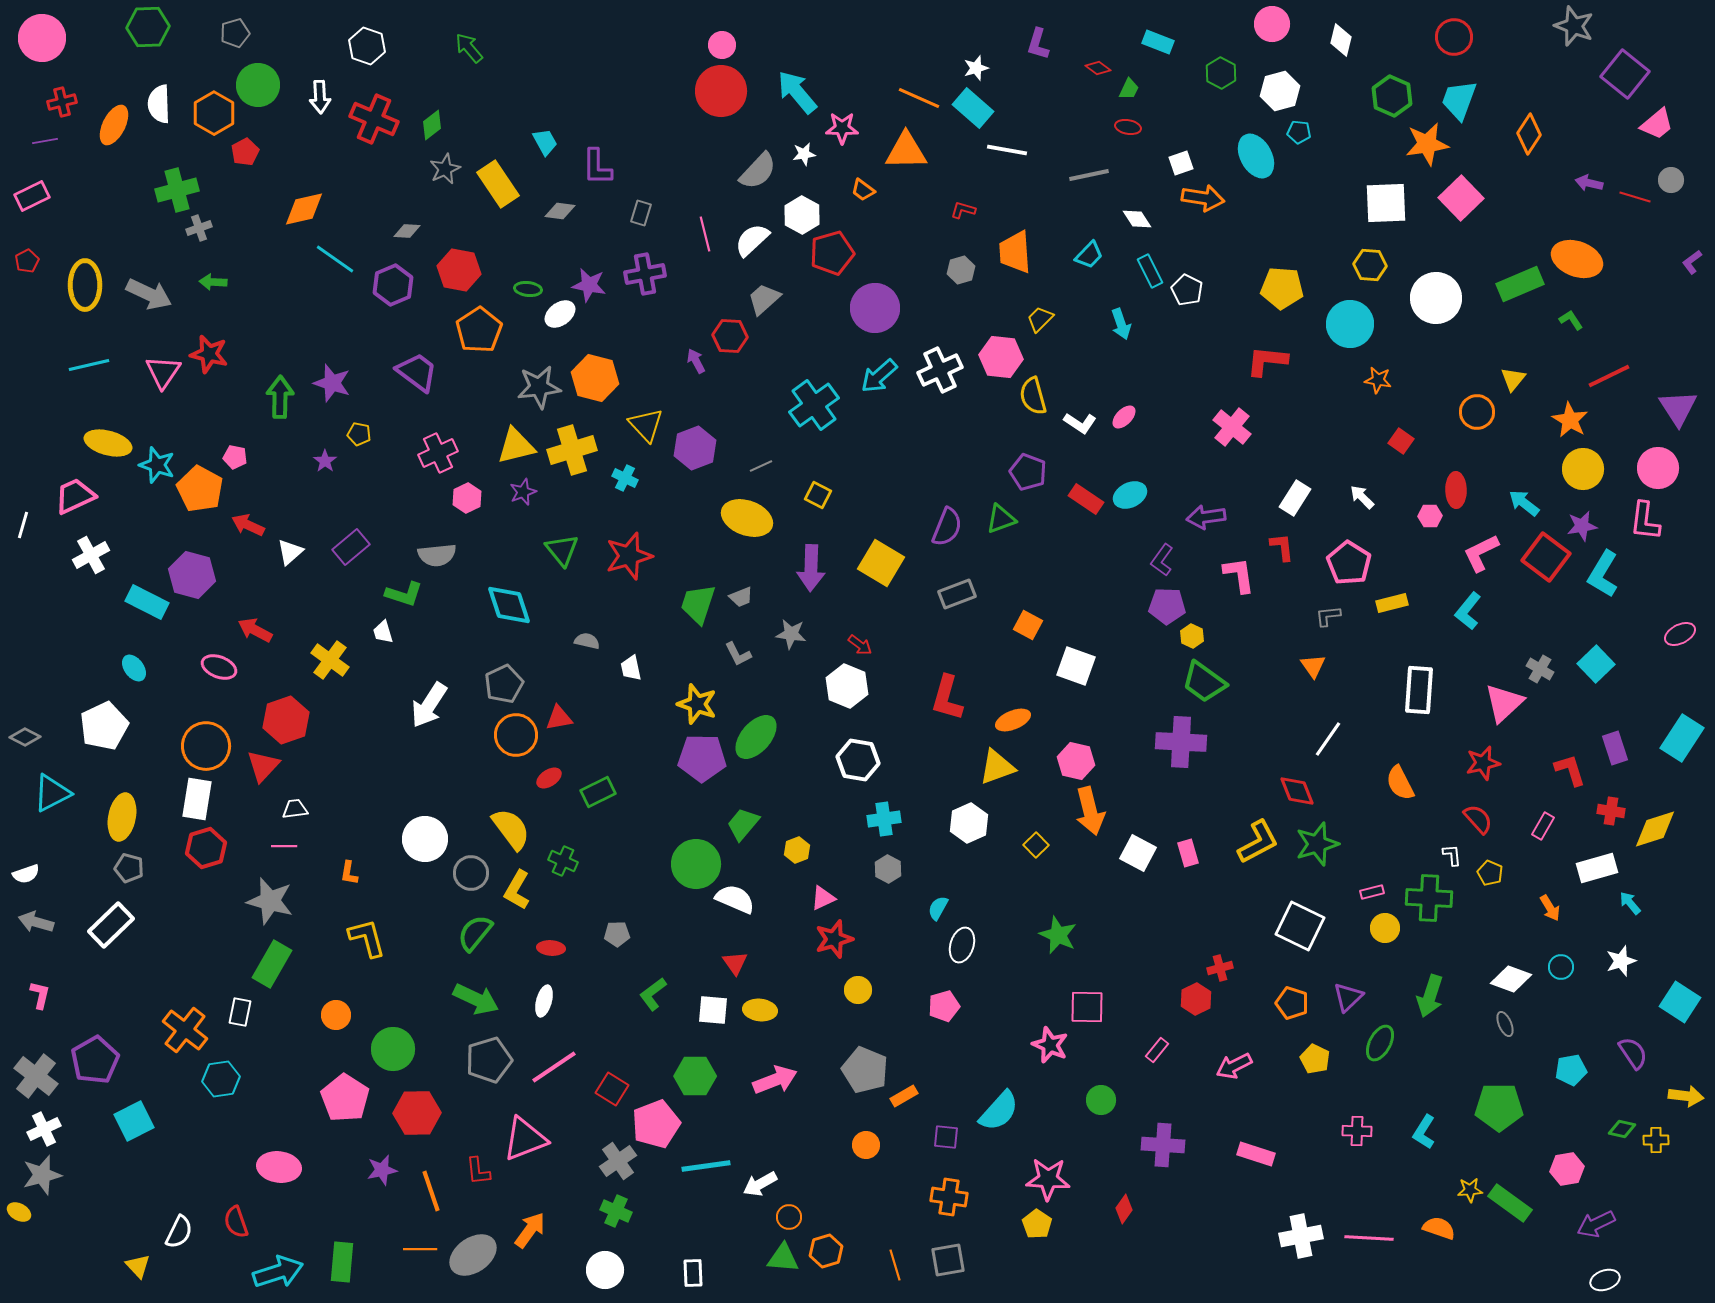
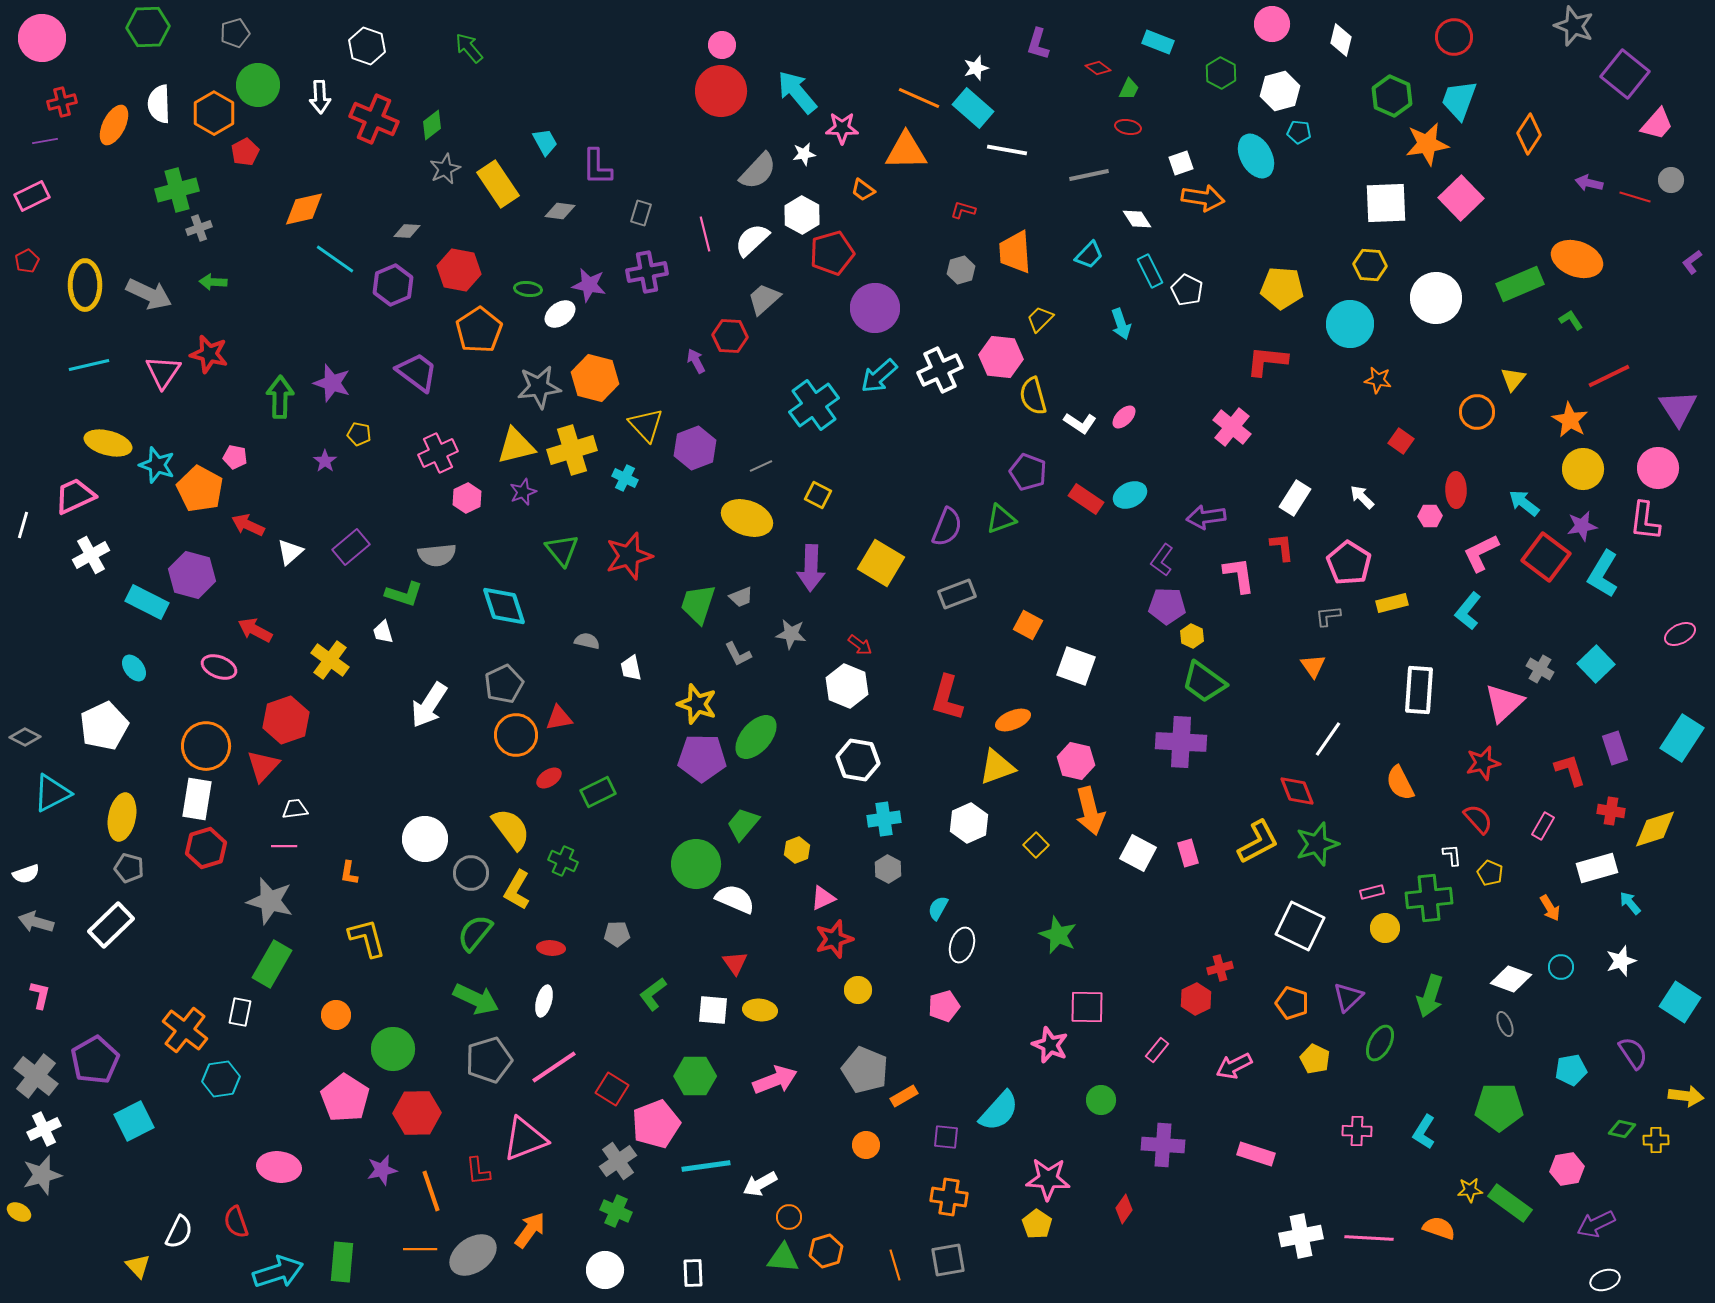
pink trapezoid at (1657, 124): rotated 9 degrees counterclockwise
purple cross at (645, 274): moved 2 px right, 2 px up
cyan diamond at (509, 605): moved 5 px left, 1 px down
green cross at (1429, 898): rotated 9 degrees counterclockwise
